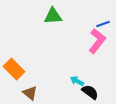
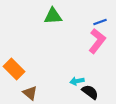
blue line: moved 3 px left, 2 px up
cyan arrow: rotated 40 degrees counterclockwise
